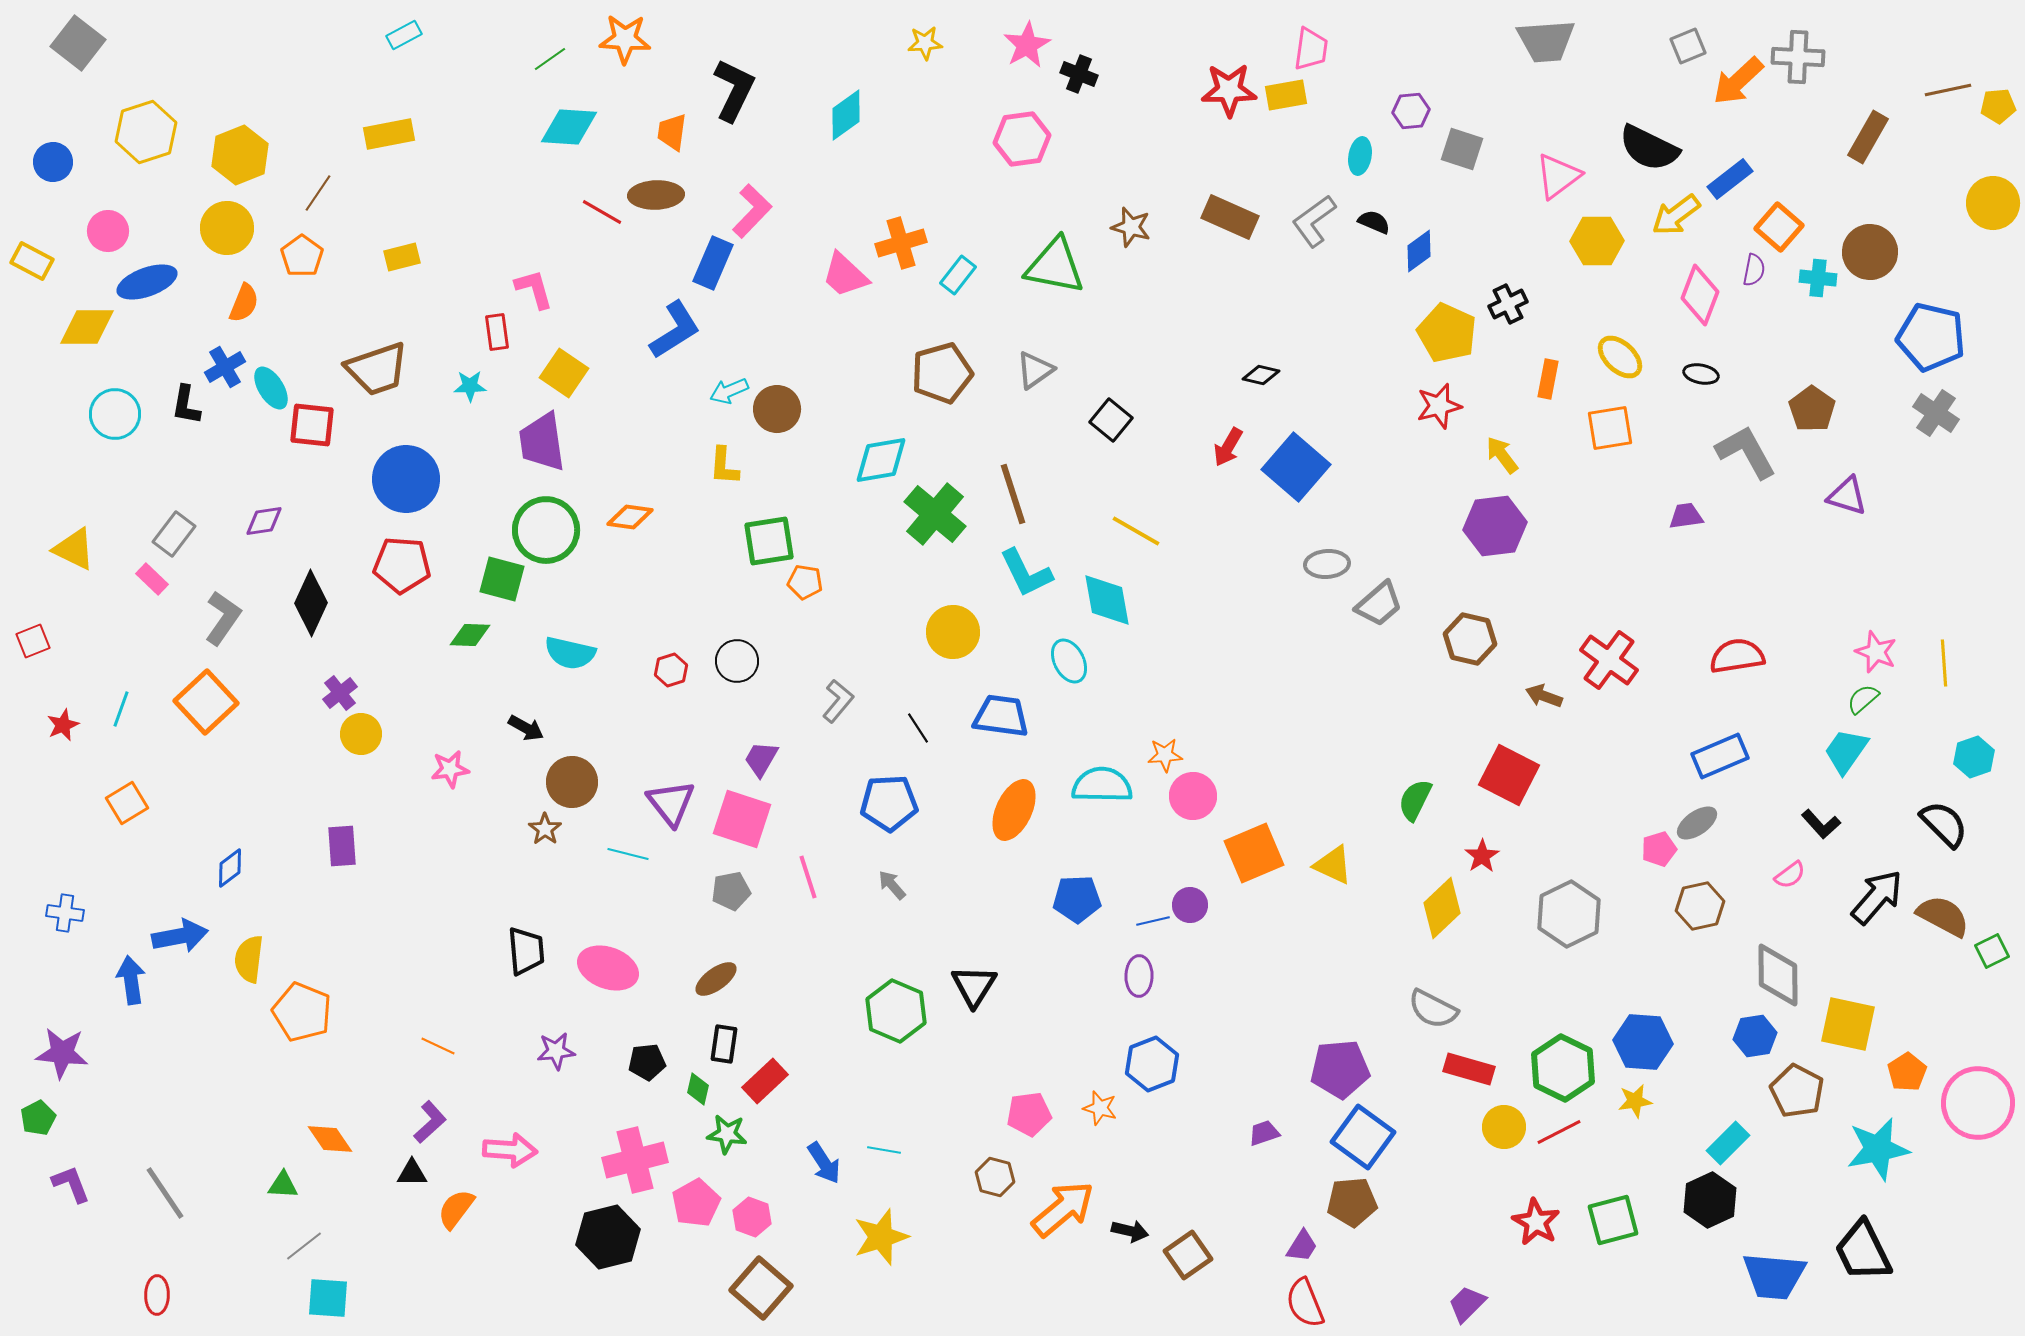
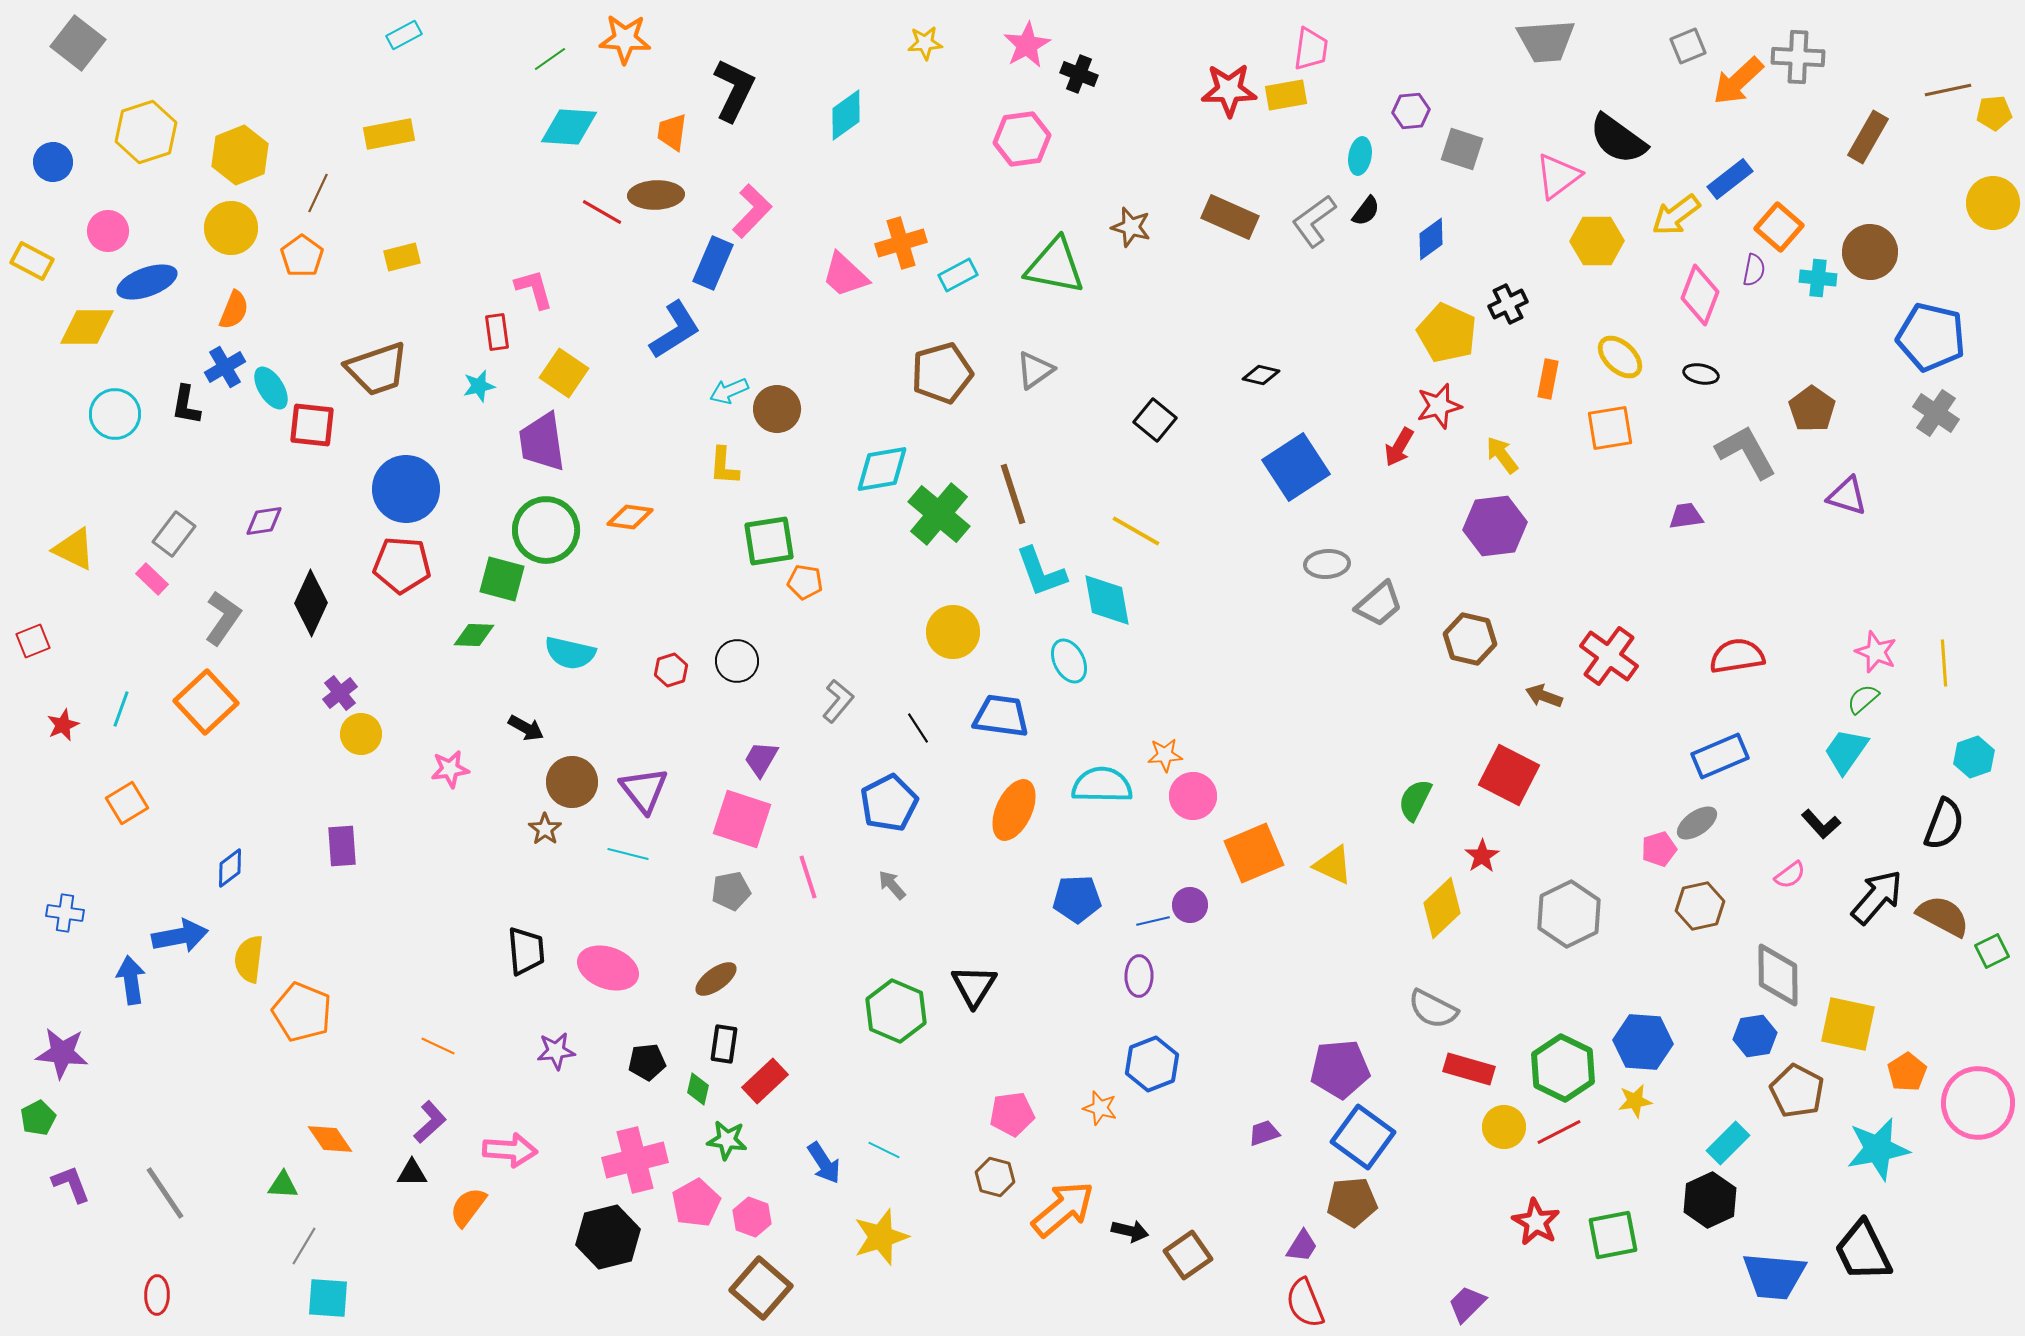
yellow pentagon at (1998, 106): moved 4 px left, 7 px down
black semicircle at (1649, 148): moved 31 px left, 9 px up; rotated 10 degrees clockwise
brown line at (318, 193): rotated 9 degrees counterclockwise
black semicircle at (1374, 222): moved 8 px left, 11 px up; rotated 104 degrees clockwise
yellow circle at (227, 228): moved 4 px right
blue diamond at (1419, 251): moved 12 px right, 12 px up
cyan rectangle at (958, 275): rotated 24 degrees clockwise
orange semicircle at (244, 303): moved 10 px left, 7 px down
cyan star at (470, 386): moved 9 px right; rotated 12 degrees counterclockwise
black square at (1111, 420): moved 44 px right
red arrow at (1228, 447): moved 171 px right
cyan diamond at (881, 460): moved 1 px right, 9 px down
blue square at (1296, 467): rotated 16 degrees clockwise
blue circle at (406, 479): moved 10 px down
green cross at (935, 514): moved 4 px right
cyan L-shape at (1026, 573): moved 15 px right, 1 px up; rotated 6 degrees clockwise
green diamond at (470, 635): moved 4 px right
red cross at (1609, 660): moved 4 px up
purple triangle at (671, 803): moved 27 px left, 13 px up
blue pentagon at (889, 803): rotated 24 degrees counterclockwise
black semicircle at (1944, 824): rotated 66 degrees clockwise
pink pentagon at (1029, 1114): moved 17 px left
green star at (727, 1134): moved 6 px down
cyan line at (884, 1150): rotated 16 degrees clockwise
orange semicircle at (456, 1209): moved 12 px right, 2 px up
green square at (1613, 1220): moved 15 px down; rotated 4 degrees clockwise
gray line at (304, 1246): rotated 21 degrees counterclockwise
